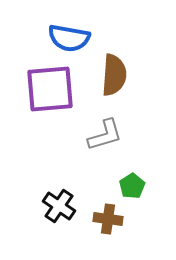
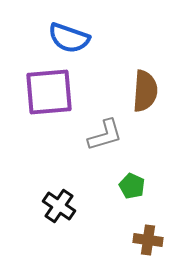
blue semicircle: rotated 9 degrees clockwise
brown semicircle: moved 31 px right, 16 px down
purple square: moved 1 px left, 3 px down
green pentagon: rotated 15 degrees counterclockwise
brown cross: moved 40 px right, 21 px down
